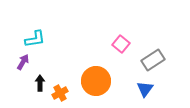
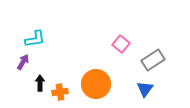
orange circle: moved 3 px down
orange cross: moved 1 px up; rotated 21 degrees clockwise
